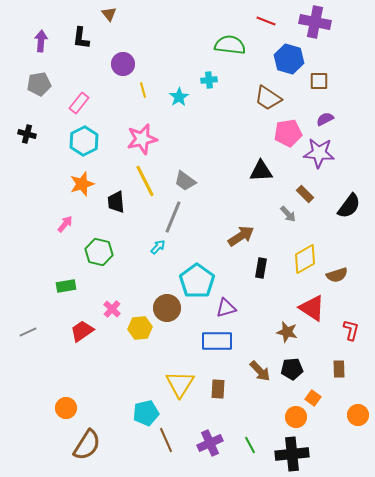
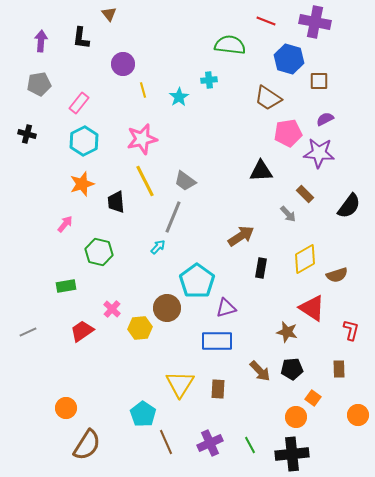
cyan pentagon at (146, 413): moved 3 px left, 1 px down; rotated 25 degrees counterclockwise
brown line at (166, 440): moved 2 px down
